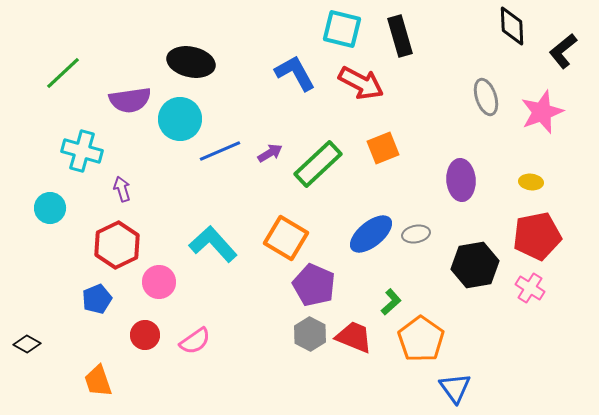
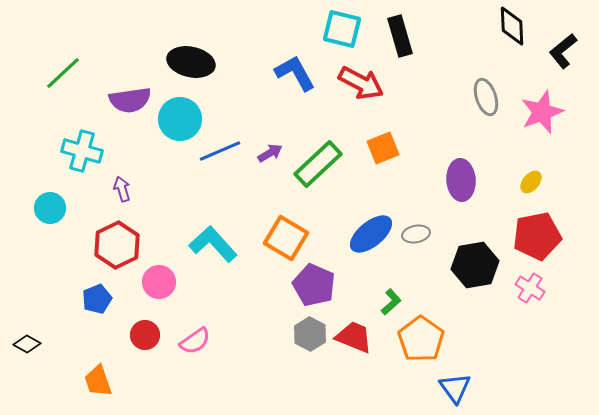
yellow ellipse at (531, 182): rotated 55 degrees counterclockwise
